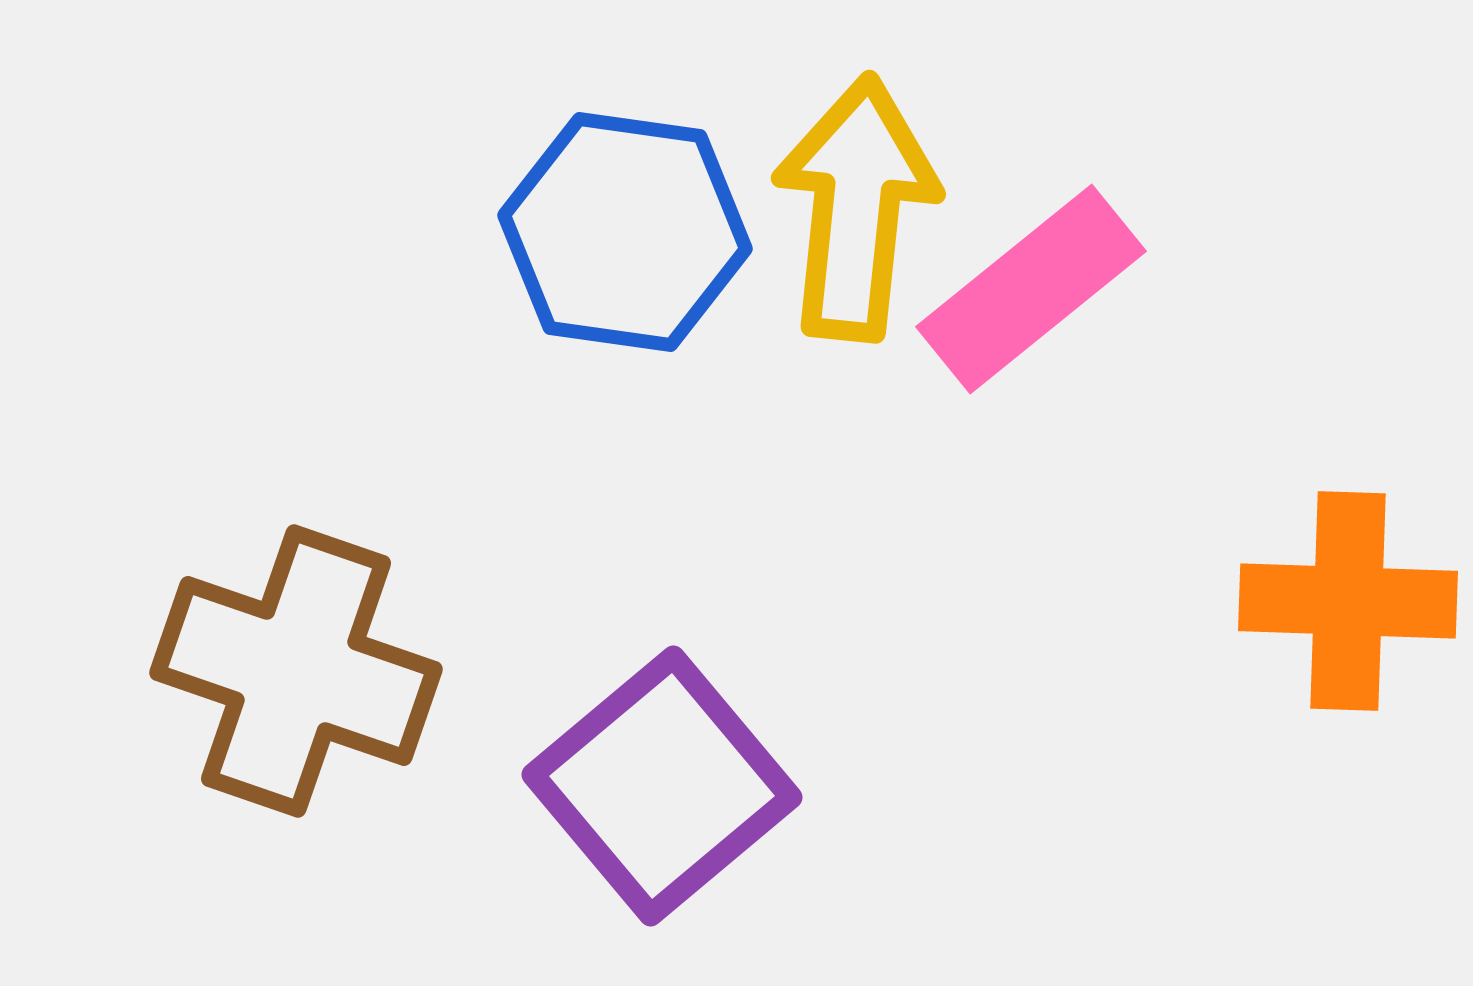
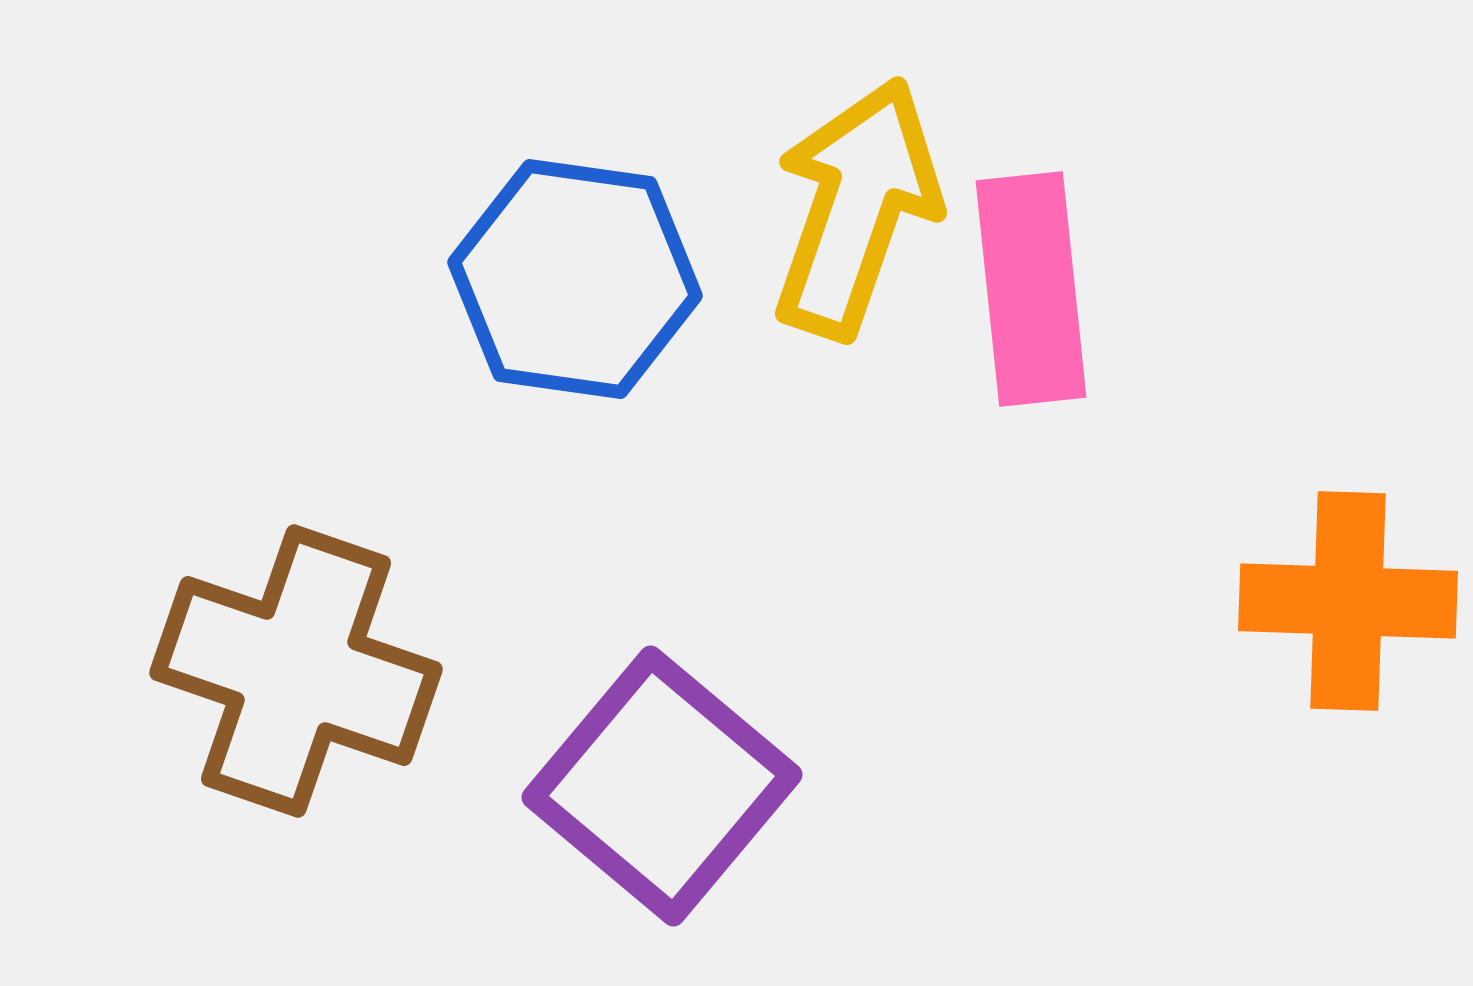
yellow arrow: rotated 13 degrees clockwise
blue hexagon: moved 50 px left, 47 px down
pink rectangle: rotated 57 degrees counterclockwise
purple square: rotated 10 degrees counterclockwise
